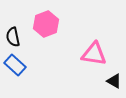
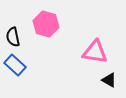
pink hexagon: rotated 25 degrees counterclockwise
pink triangle: moved 1 px right, 2 px up
black triangle: moved 5 px left, 1 px up
